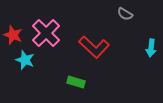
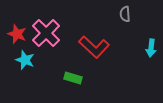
gray semicircle: rotated 56 degrees clockwise
red star: moved 4 px right, 1 px up
green rectangle: moved 3 px left, 4 px up
